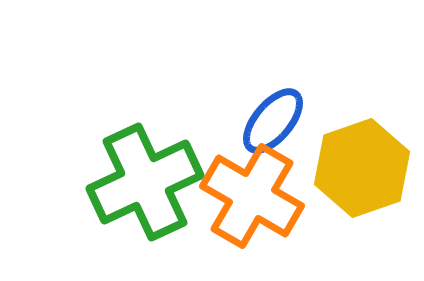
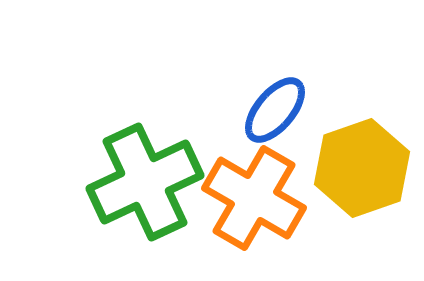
blue ellipse: moved 2 px right, 11 px up
orange cross: moved 2 px right, 2 px down
